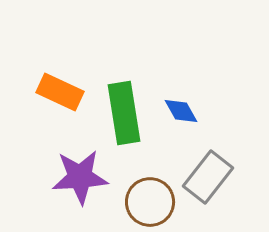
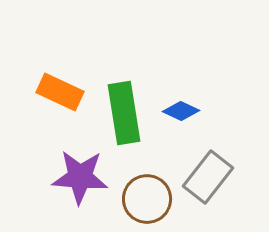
blue diamond: rotated 36 degrees counterclockwise
purple star: rotated 8 degrees clockwise
brown circle: moved 3 px left, 3 px up
